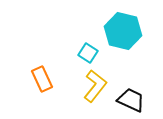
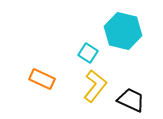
orange rectangle: rotated 40 degrees counterclockwise
